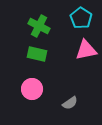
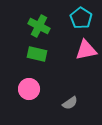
pink circle: moved 3 px left
